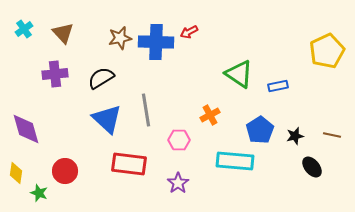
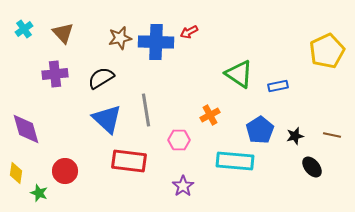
red rectangle: moved 3 px up
purple star: moved 5 px right, 3 px down
